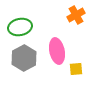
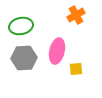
green ellipse: moved 1 px right, 1 px up
pink ellipse: rotated 25 degrees clockwise
gray hexagon: rotated 25 degrees clockwise
